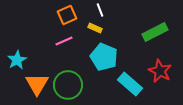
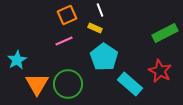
green rectangle: moved 10 px right, 1 px down
cyan pentagon: rotated 12 degrees clockwise
green circle: moved 1 px up
